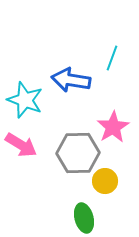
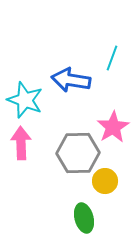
pink arrow: moved 2 px up; rotated 124 degrees counterclockwise
